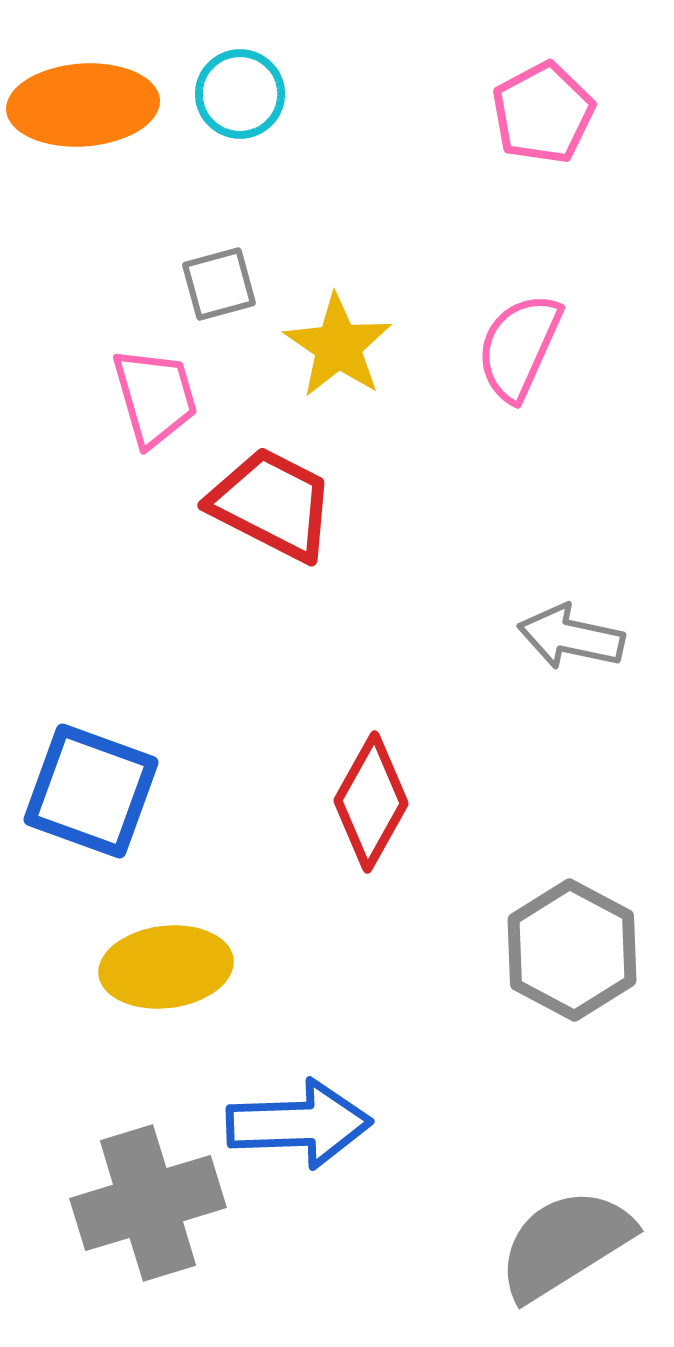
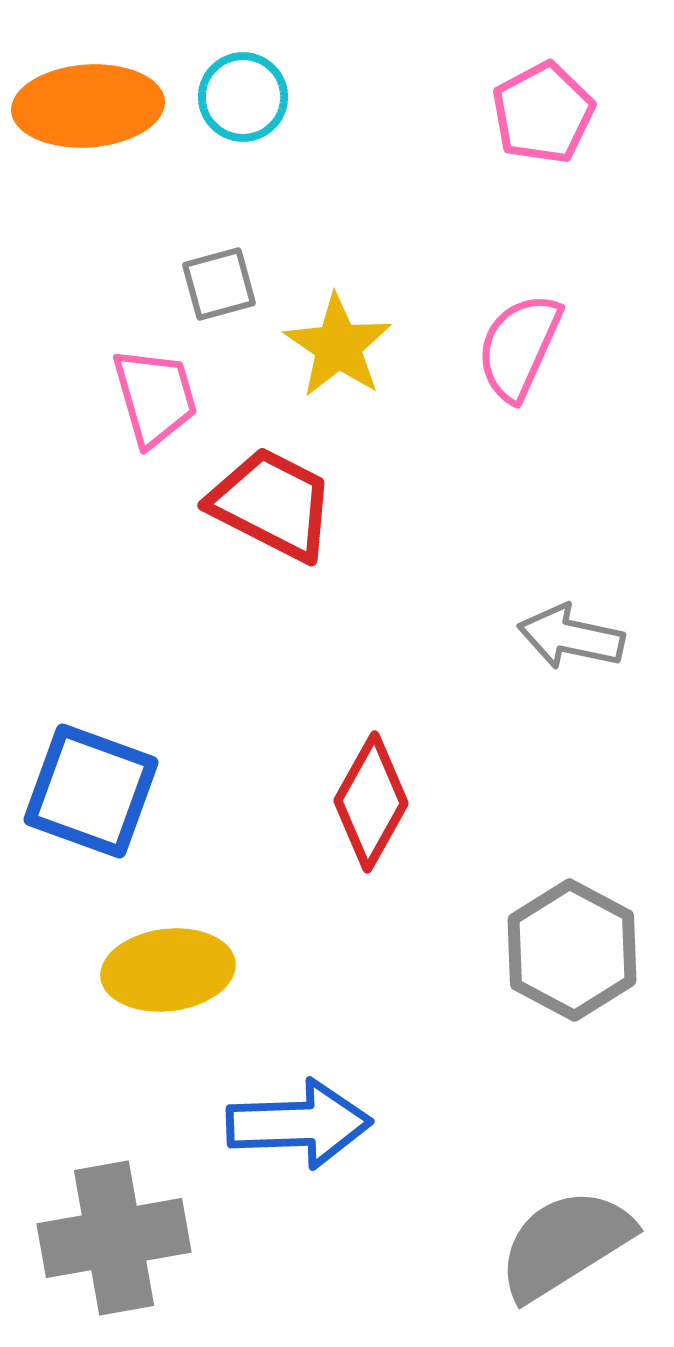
cyan circle: moved 3 px right, 3 px down
orange ellipse: moved 5 px right, 1 px down
yellow ellipse: moved 2 px right, 3 px down
gray cross: moved 34 px left, 35 px down; rotated 7 degrees clockwise
